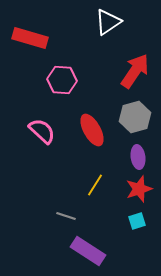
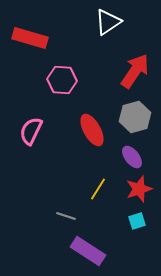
pink semicircle: moved 11 px left; rotated 108 degrees counterclockwise
purple ellipse: moved 6 px left; rotated 30 degrees counterclockwise
yellow line: moved 3 px right, 4 px down
